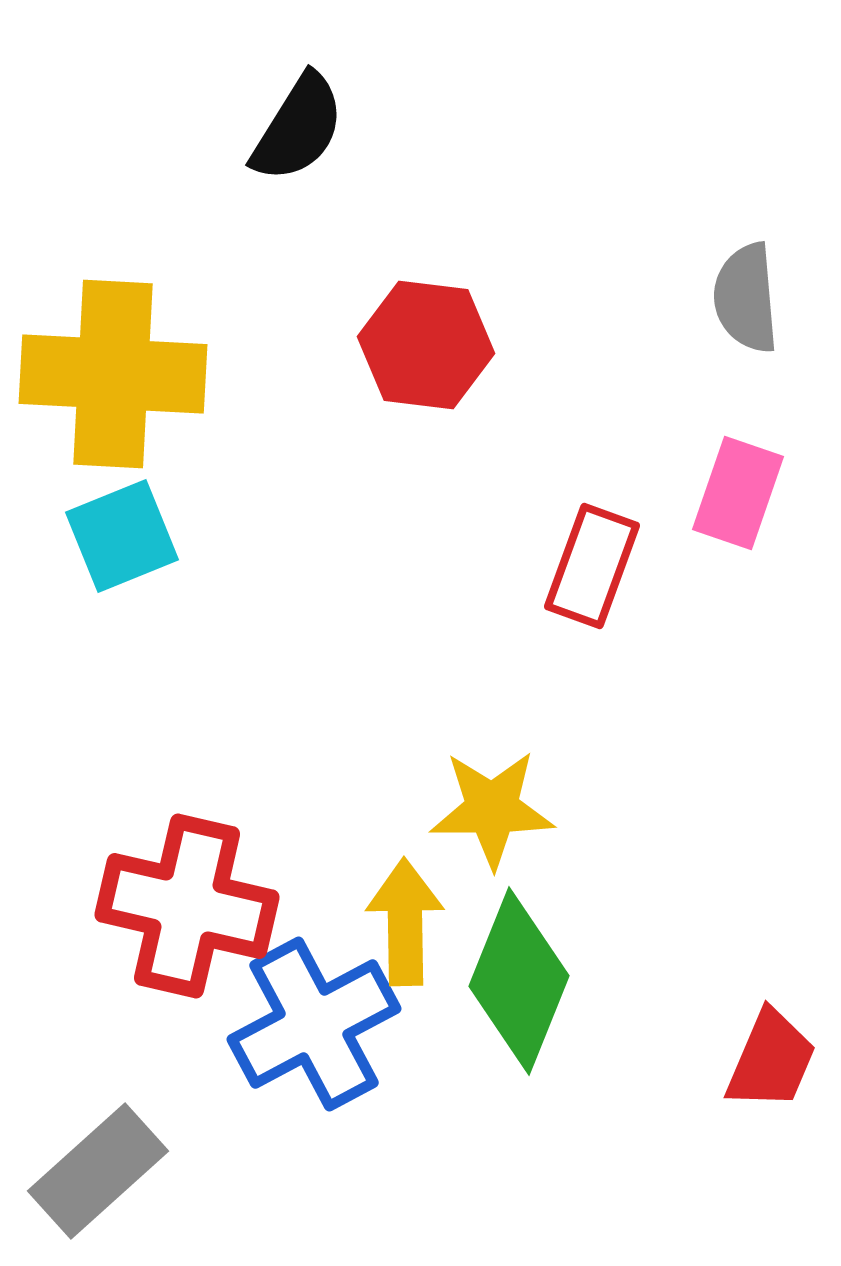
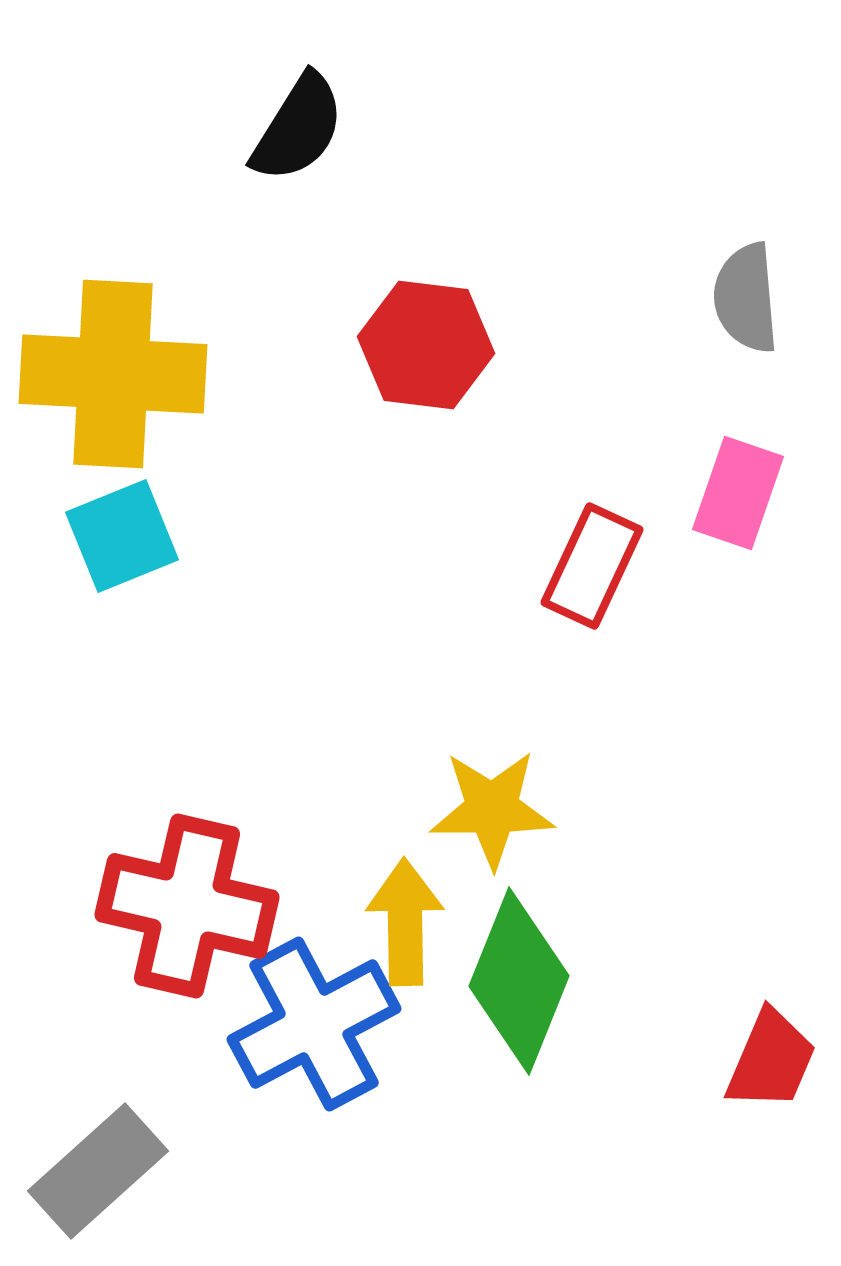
red rectangle: rotated 5 degrees clockwise
